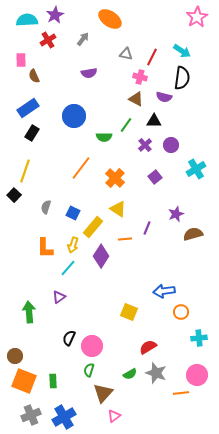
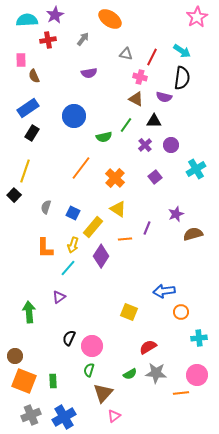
red cross at (48, 40): rotated 21 degrees clockwise
green semicircle at (104, 137): rotated 14 degrees counterclockwise
gray star at (156, 373): rotated 15 degrees counterclockwise
